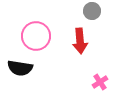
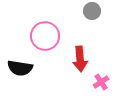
pink circle: moved 9 px right
red arrow: moved 18 px down
pink cross: moved 1 px right
